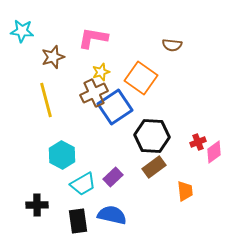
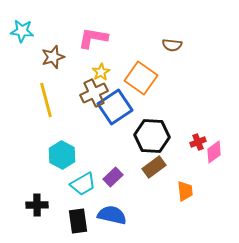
yellow star: rotated 12 degrees counterclockwise
